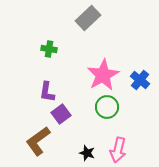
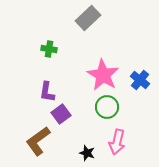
pink star: rotated 12 degrees counterclockwise
pink arrow: moved 1 px left, 8 px up
